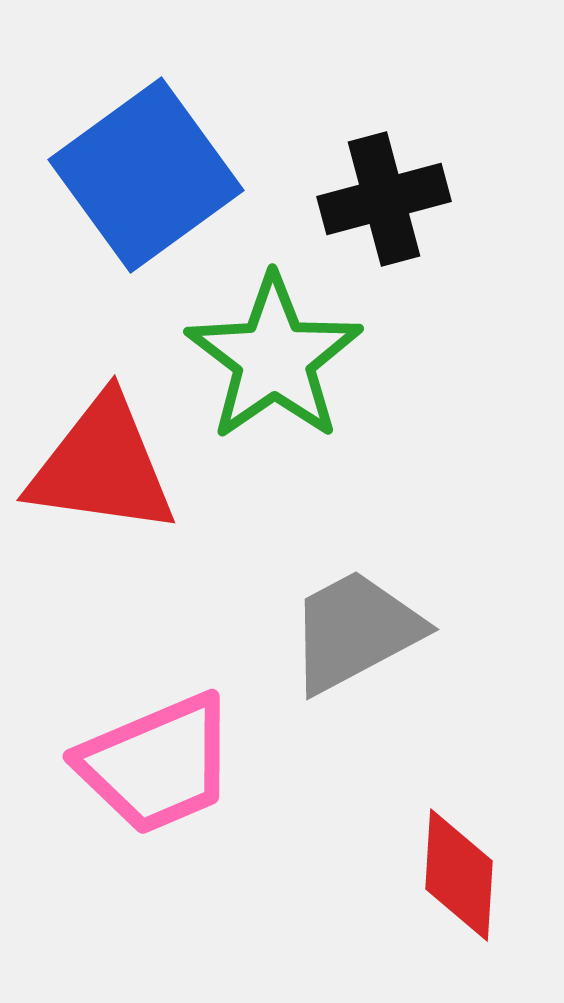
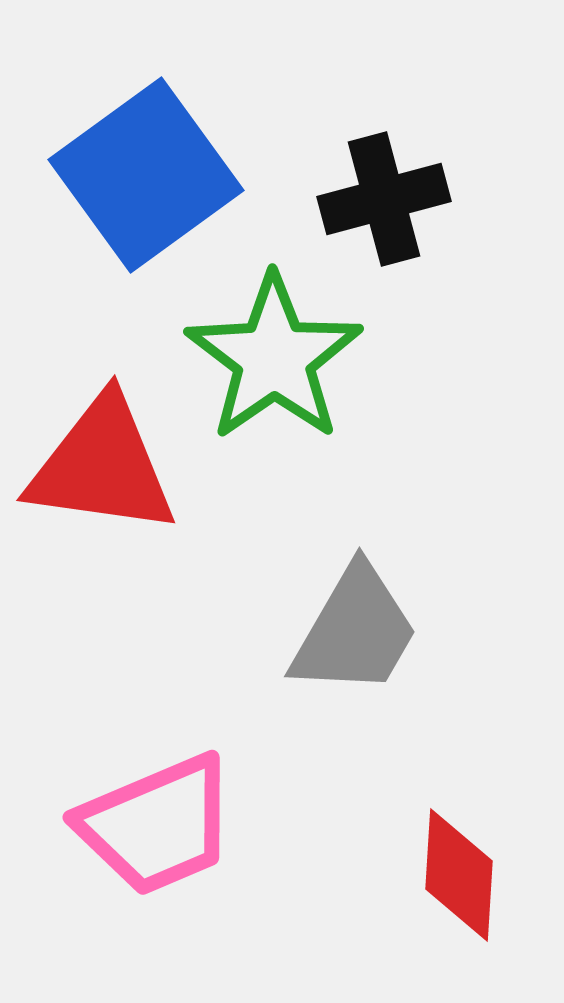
gray trapezoid: rotated 148 degrees clockwise
pink trapezoid: moved 61 px down
